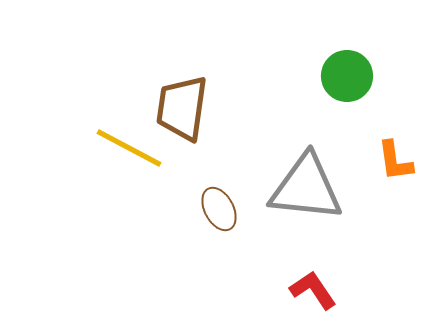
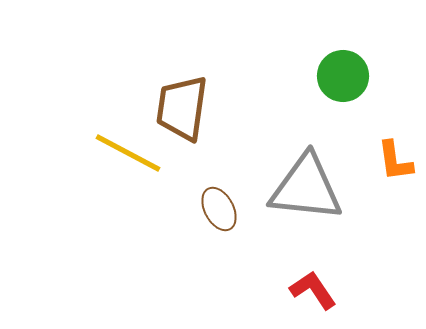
green circle: moved 4 px left
yellow line: moved 1 px left, 5 px down
